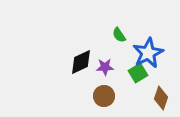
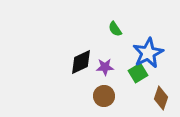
green semicircle: moved 4 px left, 6 px up
